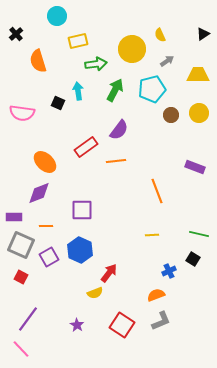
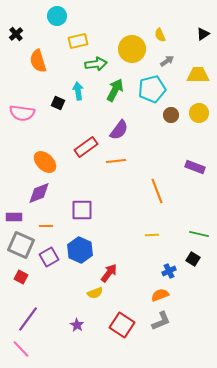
orange semicircle at (156, 295): moved 4 px right
